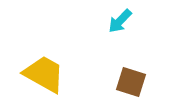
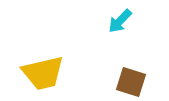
yellow trapezoid: moved 1 px left, 1 px up; rotated 138 degrees clockwise
